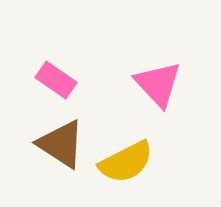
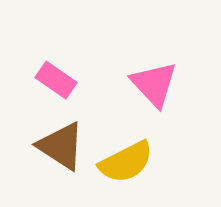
pink triangle: moved 4 px left
brown triangle: moved 2 px down
